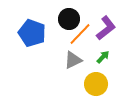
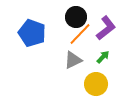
black circle: moved 7 px right, 2 px up
